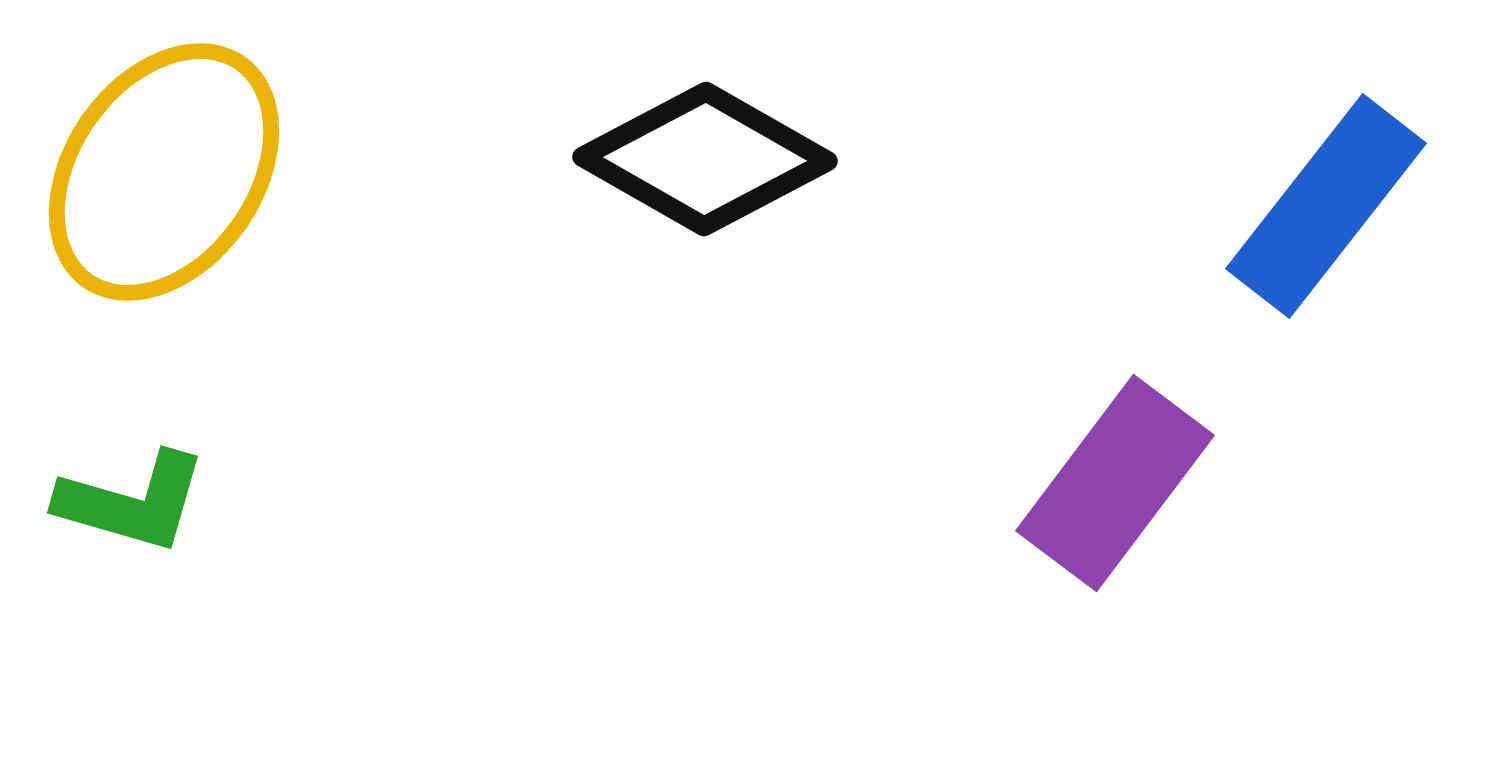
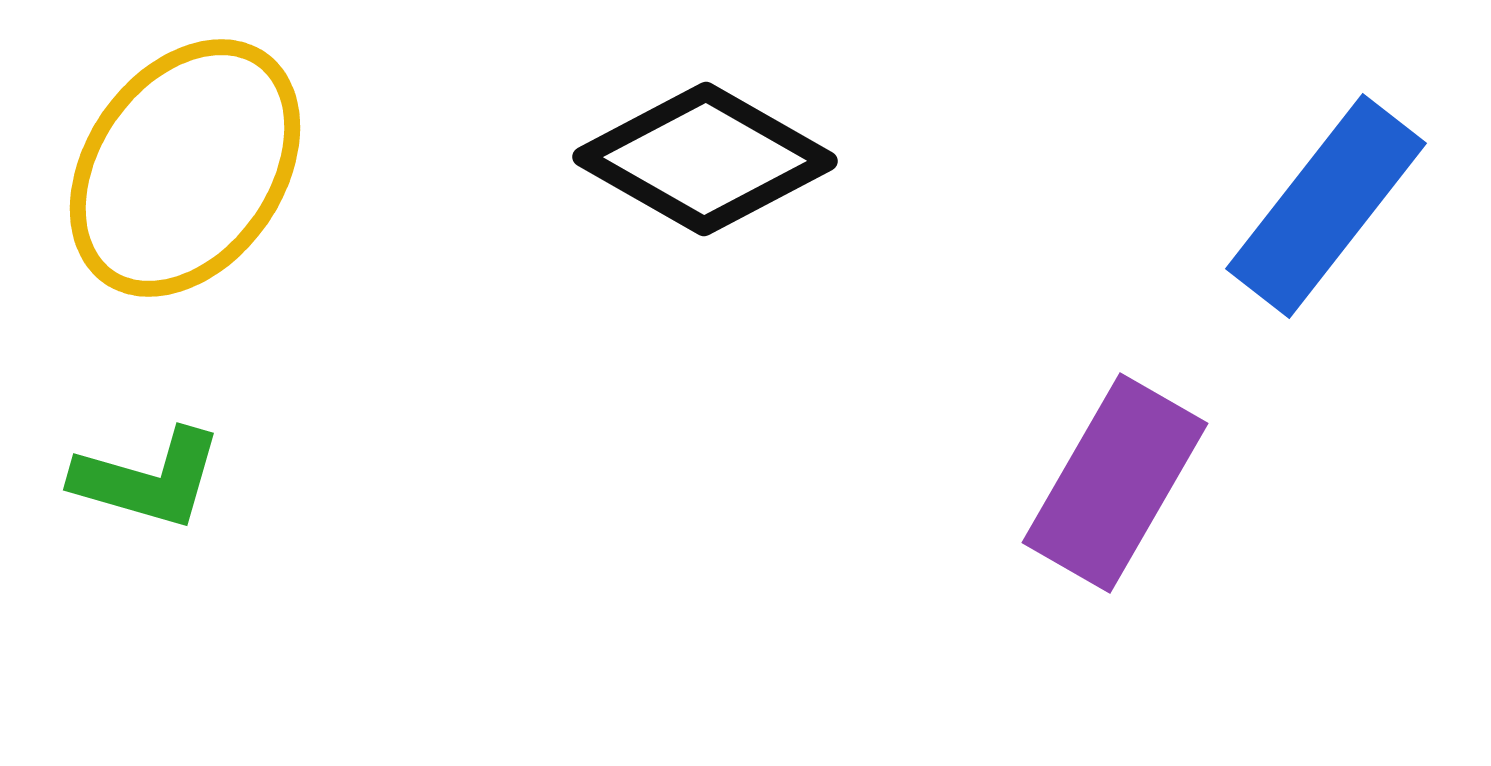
yellow ellipse: moved 21 px right, 4 px up
purple rectangle: rotated 7 degrees counterclockwise
green L-shape: moved 16 px right, 23 px up
